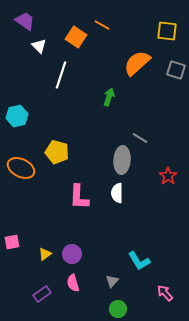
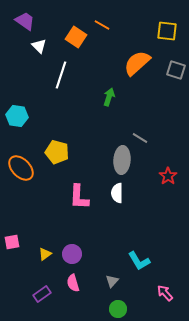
cyan hexagon: rotated 20 degrees clockwise
orange ellipse: rotated 20 degrees clockwise
